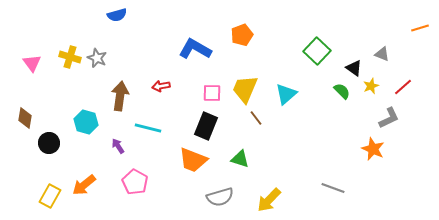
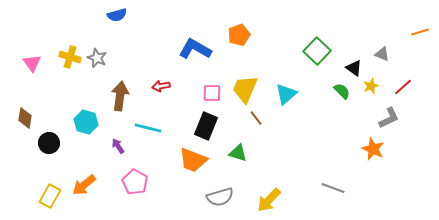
orange line: moved 4 px down
orange pentagon: moved 3 px left
green triangle: moved 2 px left, 6 px up
